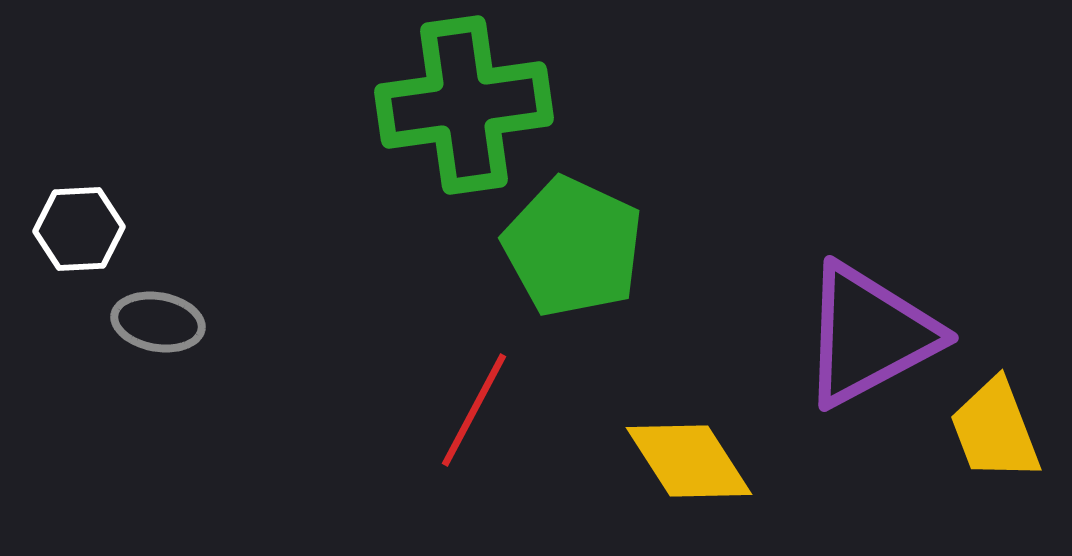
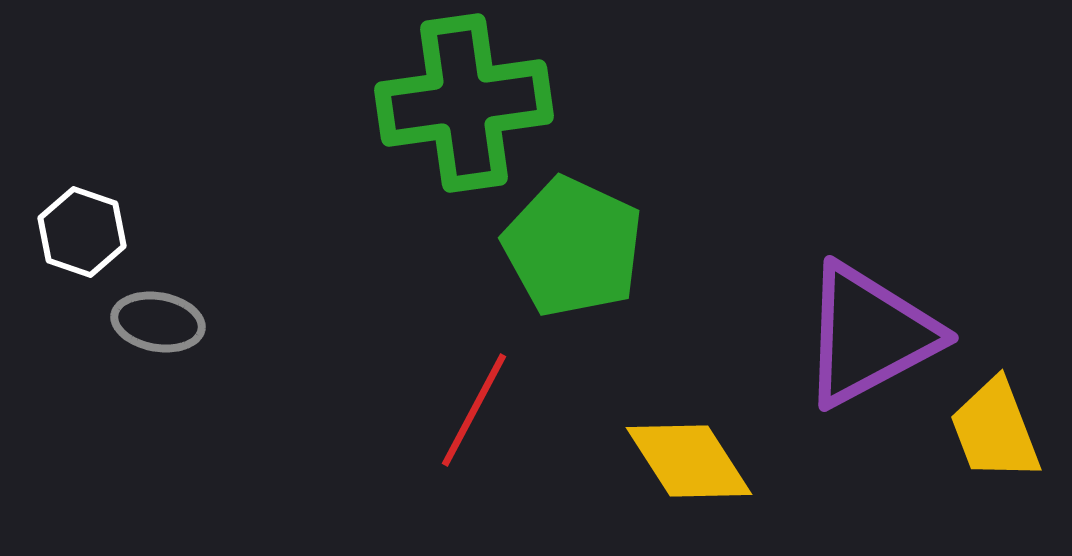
green cross: moved 2 px up
white hexagon: moved 3 px right, 3 px down; rotated 22 degrees clockwise
